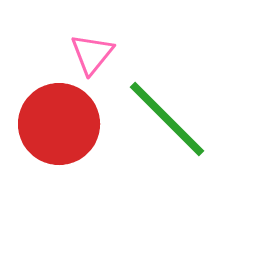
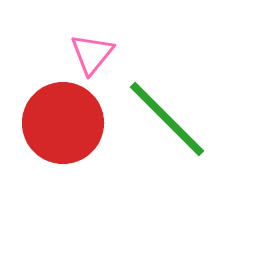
red circle: moved 4 px right, 1 px up
